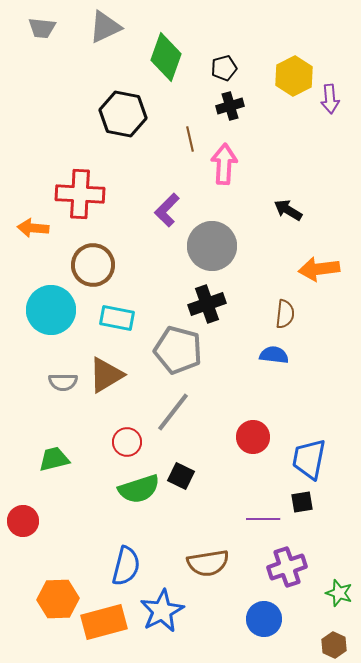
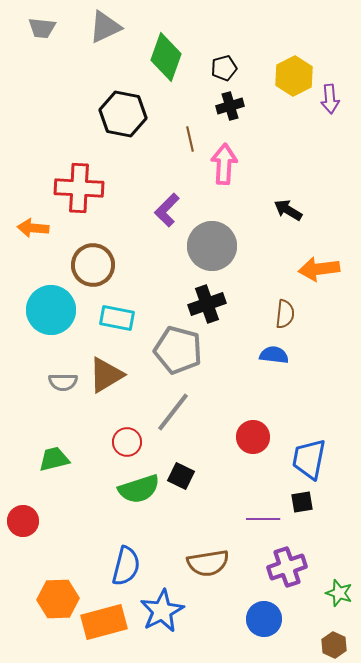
red cross at (80, 194): moved 1 px left, 6 px up
